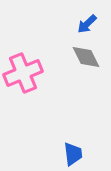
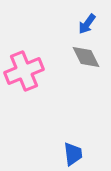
blue arrow: rotated 10 degrees counterclockwise
pink cross: moved 1 px right, 2 px up
